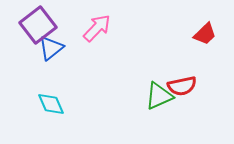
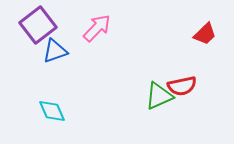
blue triangle: moved 4 px right, 3 px down; rotated 20 degrees clockwise
cyan diamond: moved 1 px right, 7 px down
